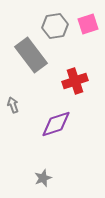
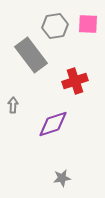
pink square: rotated 20 degrees clockwise
gray arrow: rotated 21 degrees clockwise
purple diamond: moved 3 px left
gray star: moved 19 px right; rotated 12 degrees clockwise
